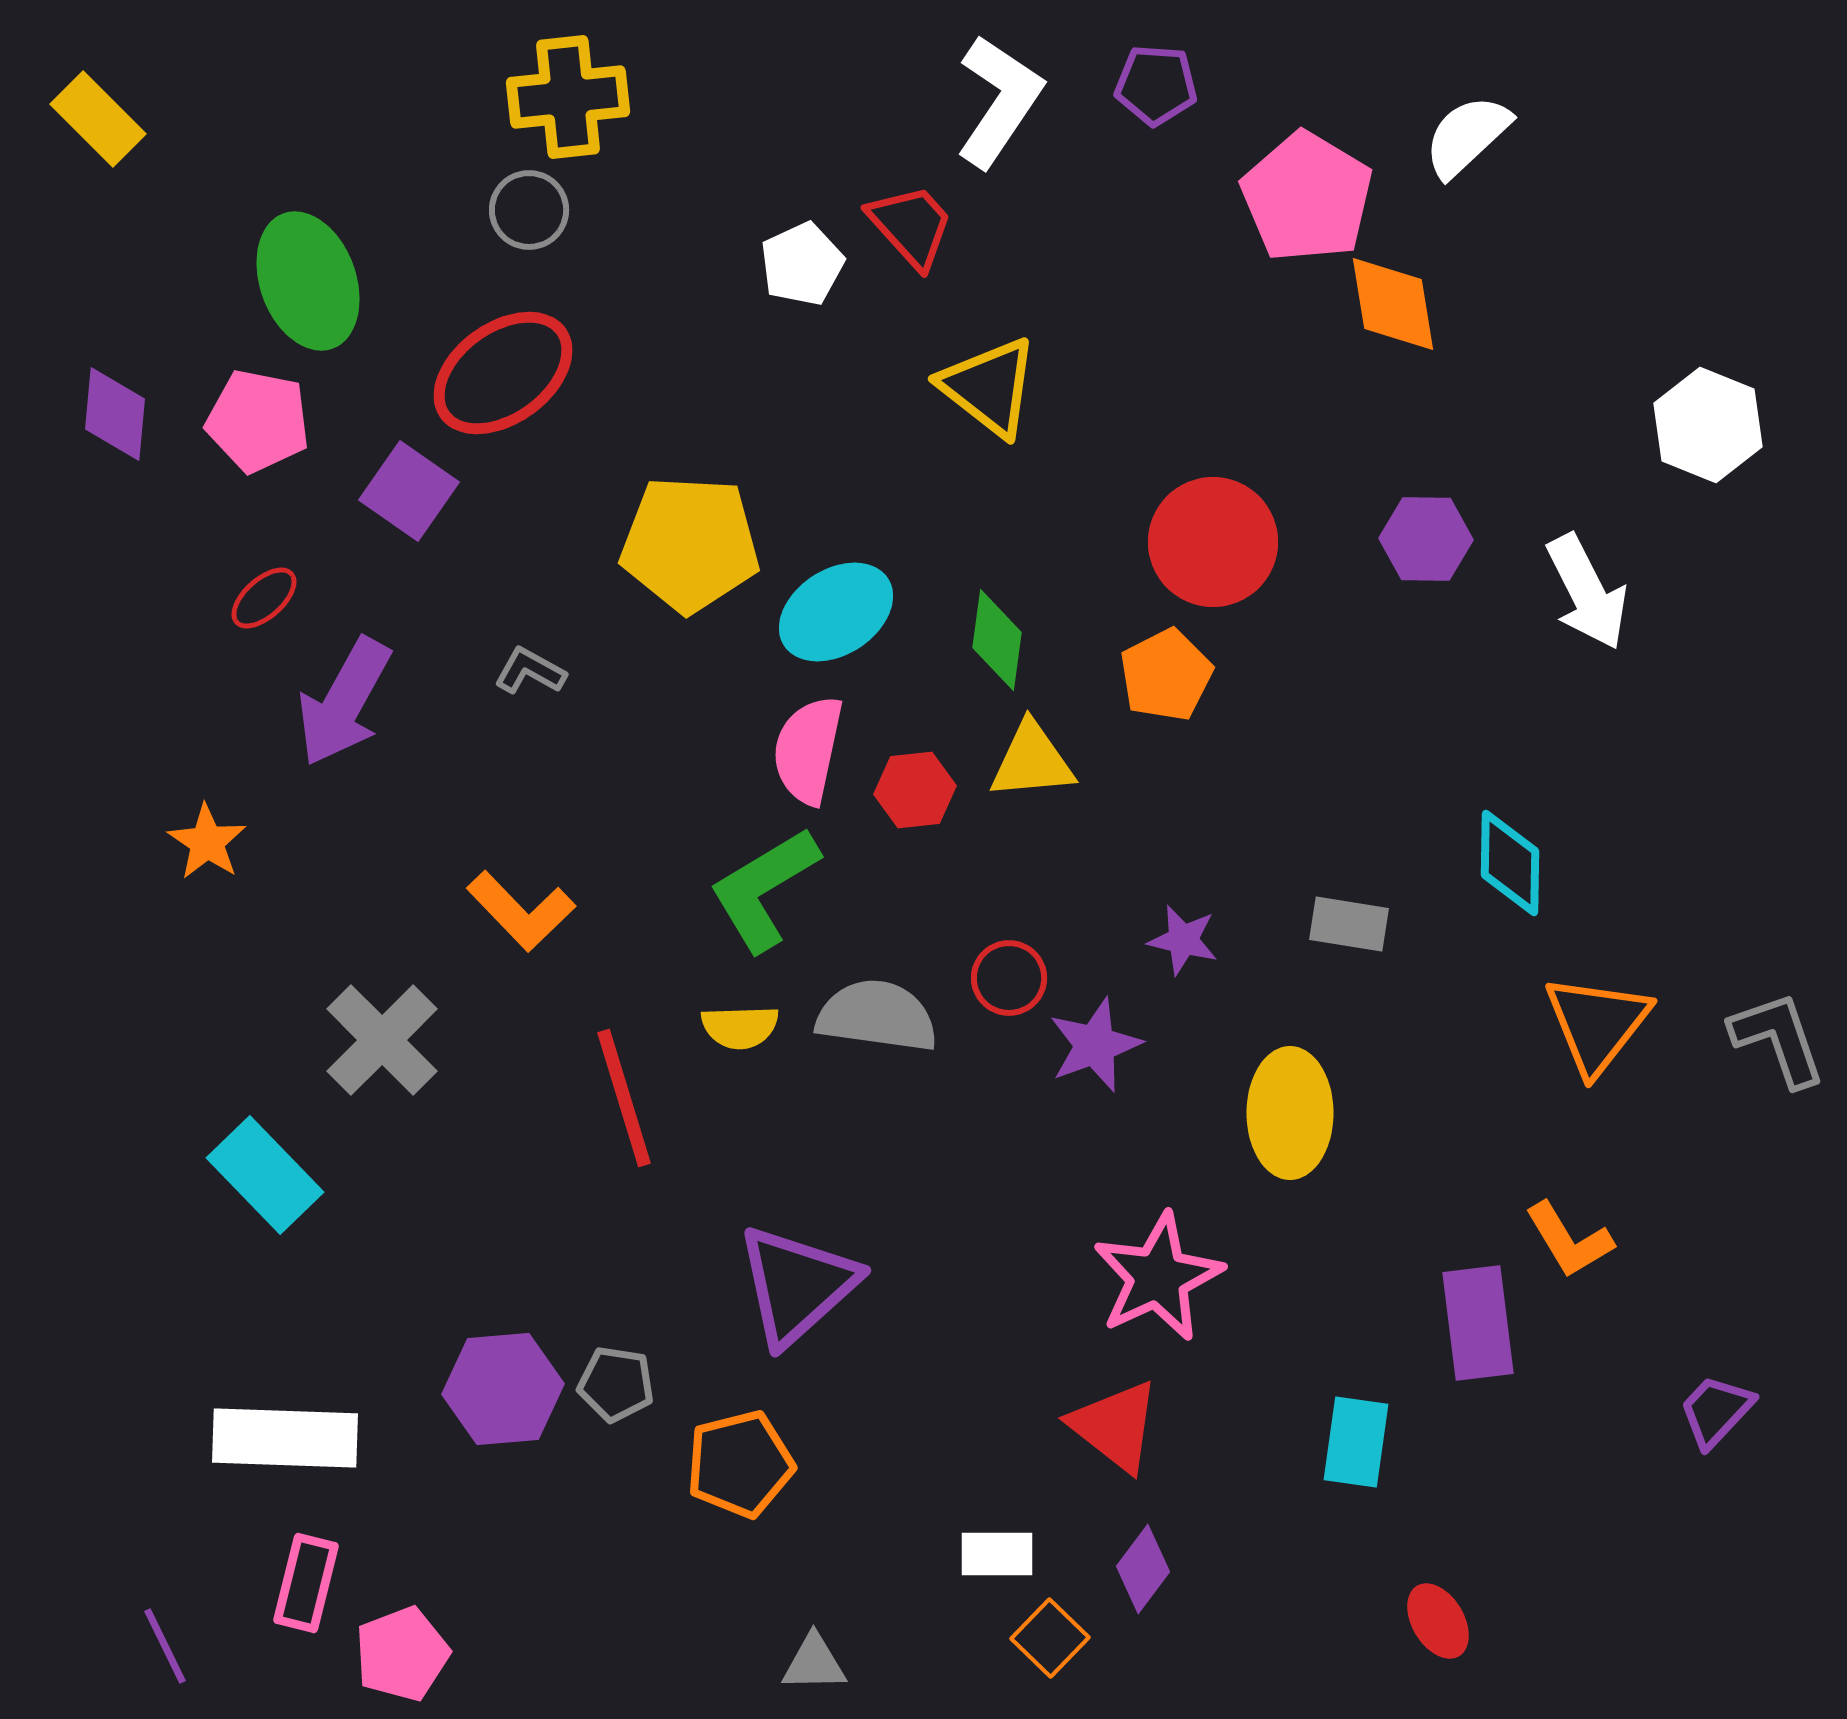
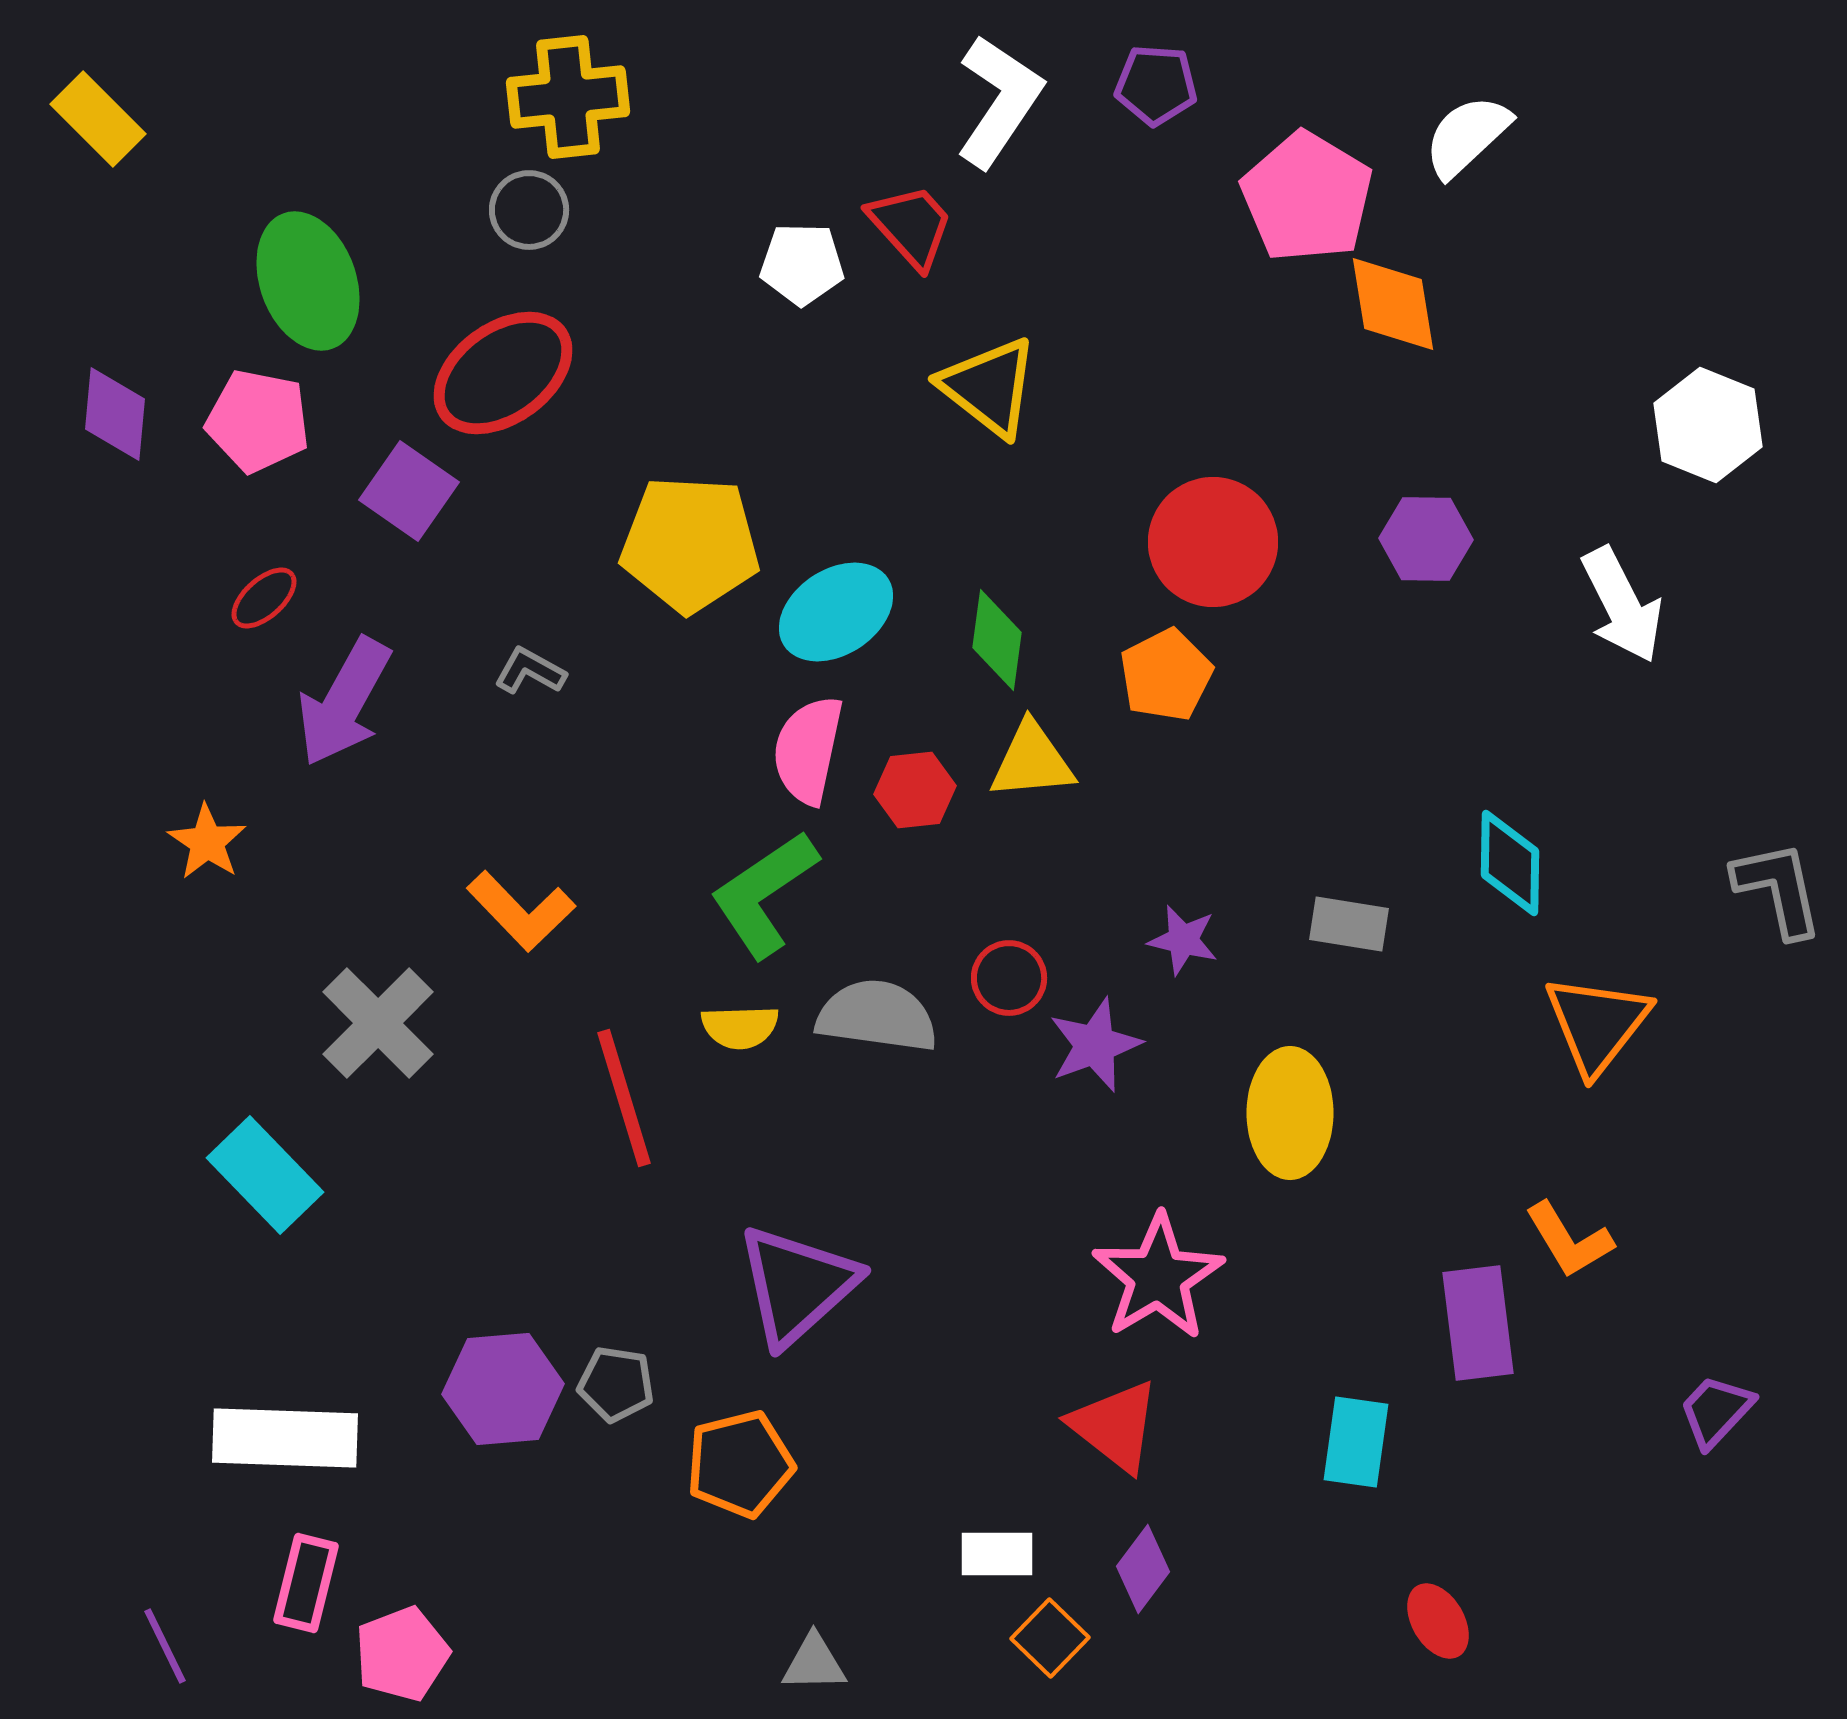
white pentagon at (802, 264): rotated 26 degrees clockwise
white arrow at (1587, 592): moved 35 px right, 13 px down
green L-shape at (764, 889): moved 5 px down; rotated 3 degrees counterclockwise
gray L-shape at (1778, 1039): moved 150 px up; rotated 7 degrees clockwise
gray cross at (382, 1040): moved 4 px left, 17 px up
pink star at (1158, 1277): rotated 6 degrees counterclockwise
